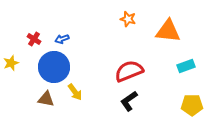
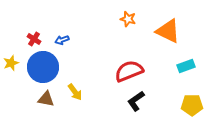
orange triangle: rotated 20 degrees clockwise
blue arrow: moved 1 px down
blue circle: moved 11 px left
black L-shape: moved 7 px right
